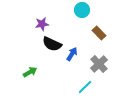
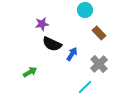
cyan circle: moved 3 px right
